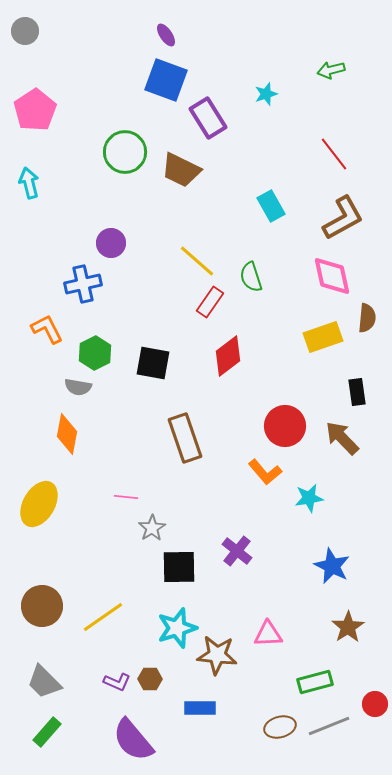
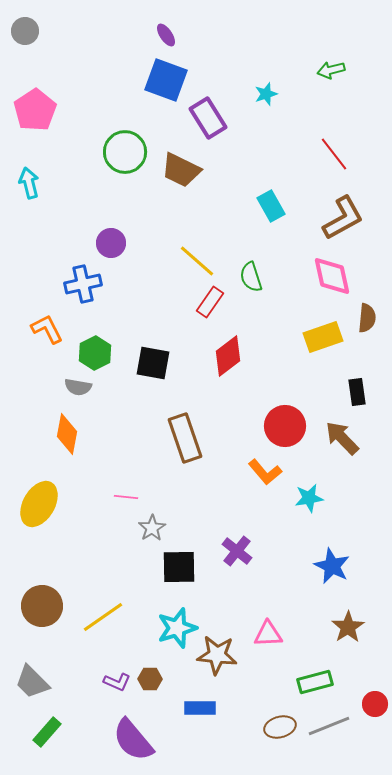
gray trapezoid at (44, 682): moved 12 px left
